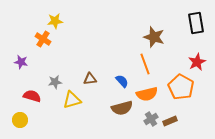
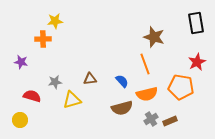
orange cross: rotated 35 degrees counterclockwise
orange pentagon: rotated 20 degrees counterclockwise
